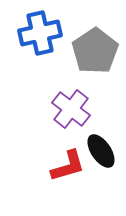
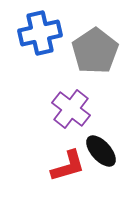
black ellipse: rotated 8 degrees counterclockwise
